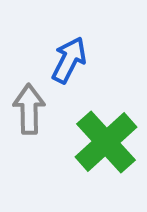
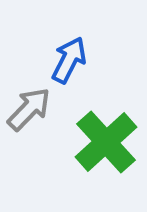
gray arrow: rotated 45 degrees clockwise
